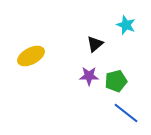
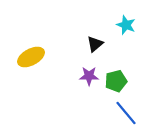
yellow ellipse: moved 1 px down
blue line: rotated 12 degrees clockwise
